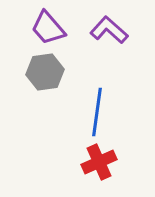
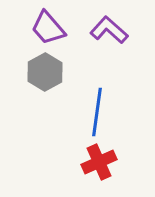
gray hexagon: rotated 21 degrees counterclockwise
